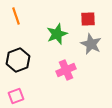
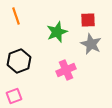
red square: moved 1 px down
green star: moved 2 px up
black hexagon: moved 1 px right, 1 px down
pink square: moved 2 px left
